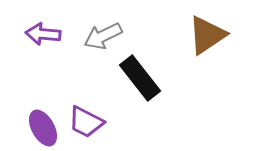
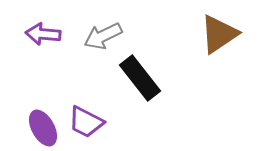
brown triangle: moved 12 px right, 1 px up
